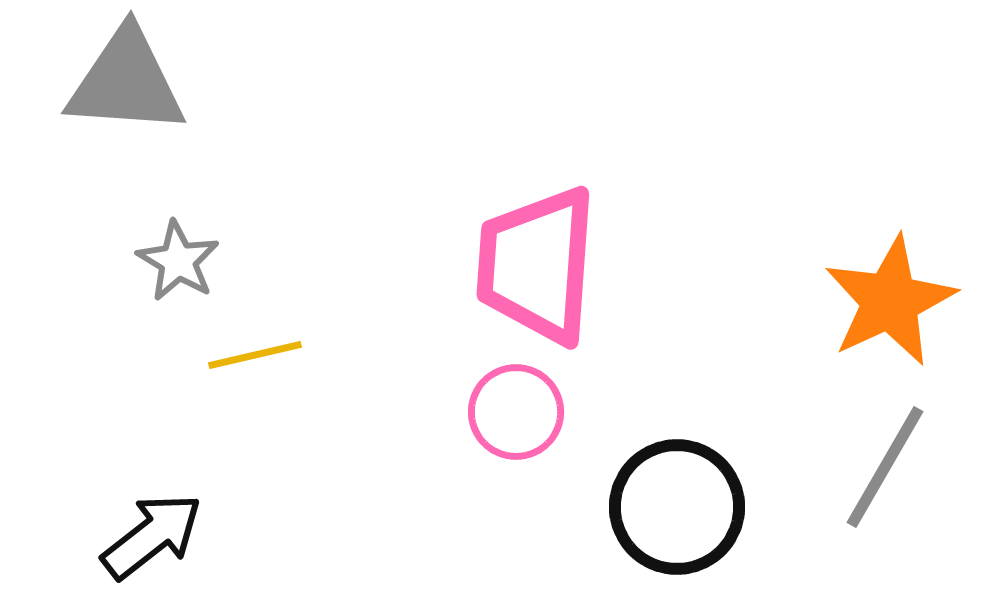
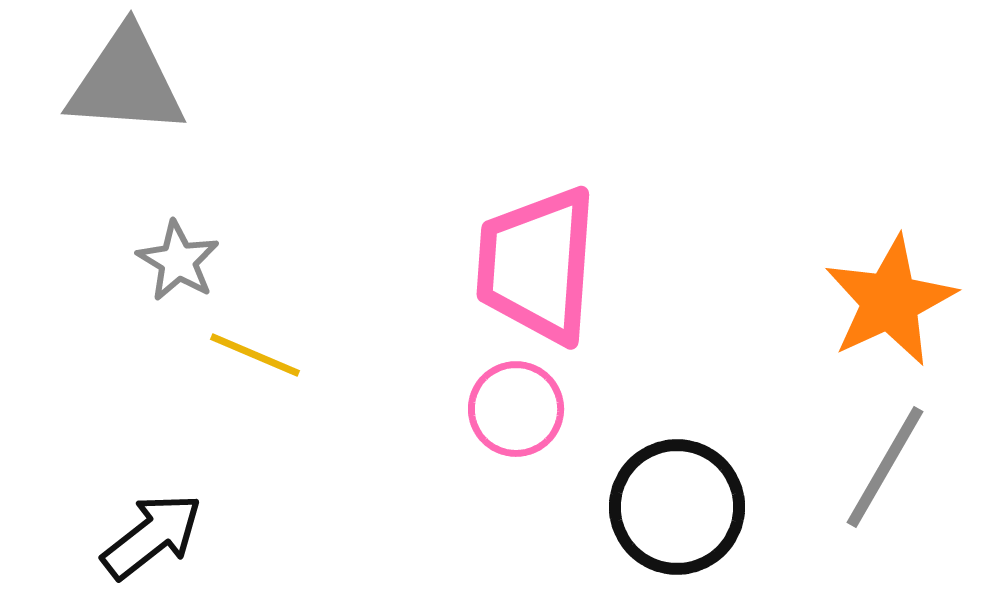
yellow line: rotated 36 degrees clockwise
pink circle: moved 3 px up
